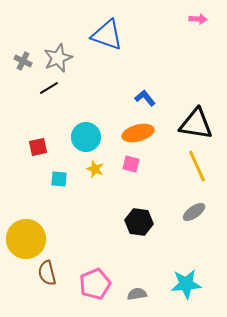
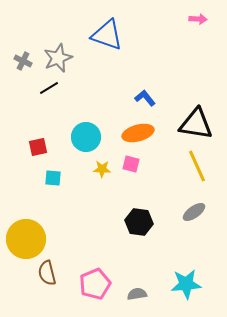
yellow star: moved 7 px right; rotated 18 degrees counterclockwise
cyan square: moved 6 px left, 1 px up
